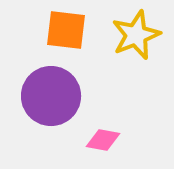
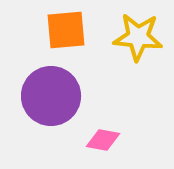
orange square: rotated 12 degrees counterclockwise
yellow star: moved 2 px right, 2 px down; rotated 27 degrees clockwise
